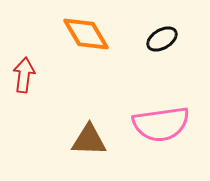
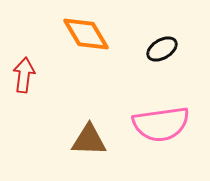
black ellipse: moved 10 px down
